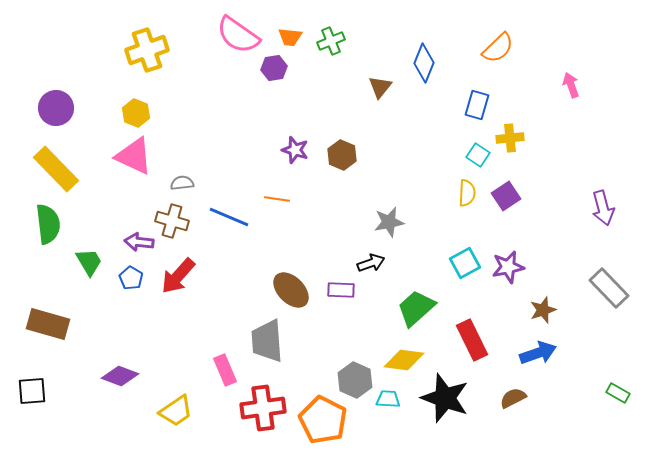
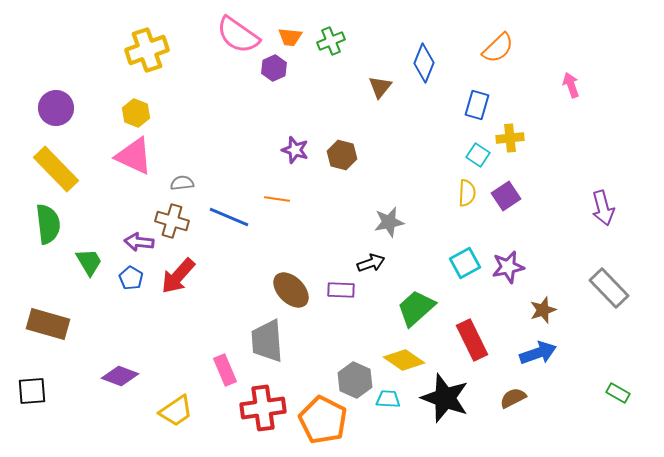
purple hexagon at (274, 68): rotated 15 degrees counterclockwise
brown hexagon at (342, 155): rotated 8 degrees counterclockwise
yellow diamond at (404, 360): rotated 27 degrees clockwise
